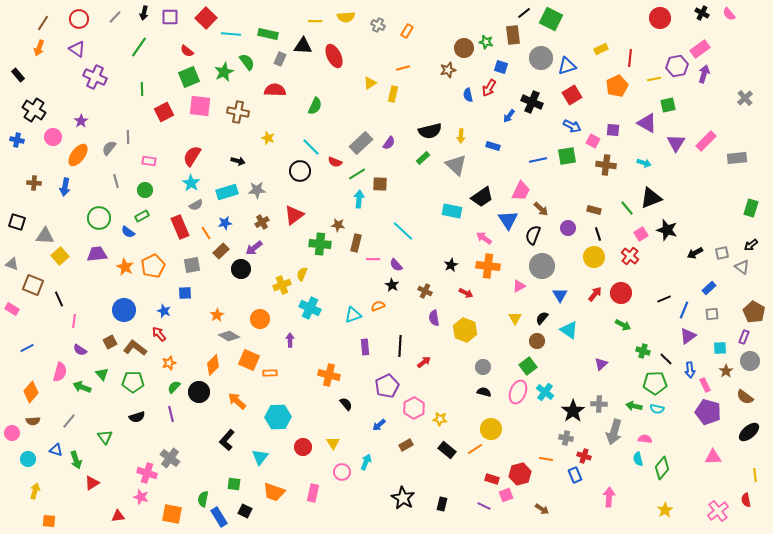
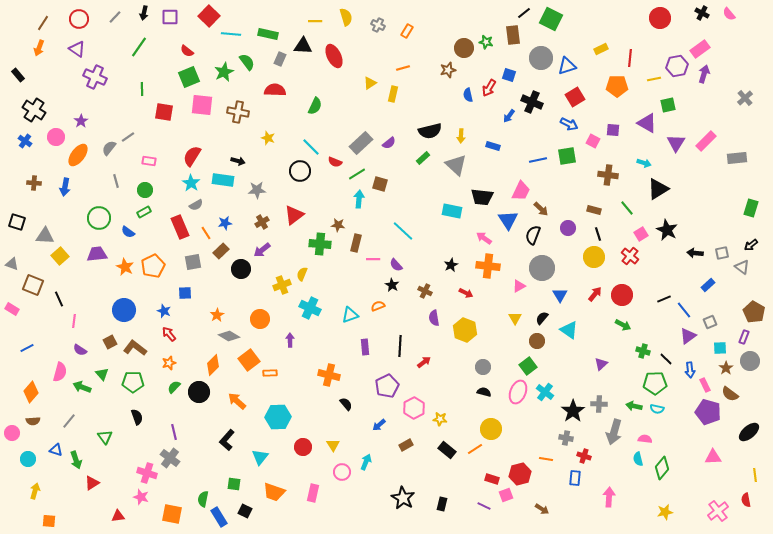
yellow semicircle at (346, 17): rotated 102 degrees counterclockwise
red square at (206, 18): moved 3 px right, 2 px up
blue square at (501, 67): moved 8 px right, 8 px down
orange pentagon at (617, 86): rotated 25 degrees clockwise
red square at (572, 95): moved 3 px right, 2 px down
pink square at (200, 106): moved 2 px right, 1 px up
red square at (164, 112): rotated 36 degrees clockwise
blue arrow at (572, 126): moved 3 px left, 2 px up
pink circle at (53, 137): moved 3 px right
gray line at (128, 137): rotated 56 degrees clockwise
blue cross at (17, 140): moved 8 px right, 1 px down; rotated 24 degrees clockwise
purple semicircle at (389, 143): rotated 16 degrees clockwise
brown cross at (606, 165): moved 2 px right, 10 px down
brown square at (380, 184): rotated 14 degrees clockwise
cyan rectangle at (227, 192): moved 4 px left, 12 px up; rotated 25 degrees clockwise
black trapezoid at (482, 197): rotated 40 degrees clockwise
black triangle at (651, 198): moved 7 px right, 9 px up; rotated 10 degrees counterclockwise
green rectangle at (142, 216): moved 2 px right, 4 px up
black star at (667, 230): rotated 10 degrees clockwise
purple arrow at (254, 248): moved 8 px right, 2 px down
black arrow at (695, 253): rotated 35 degrees clockwise
gray square at (192, 265): moved 1 px right, 3 px up
gray circle at (542, 266): moved 2 px down
blue rectangle at (709, 288): moved 1 px left, 3 px up
red circle at (621, 293): moved 1 px right, 2 px down
blue line at (684, 310): rotated 60 degrees counterclockwise
gray square at (712, 314): moved 2 px left, 8 px down; rotated 16 degrees counterclockwise
cyan triangle at (353, 315): moved 3 px left
red arrow at (159, 334): moved 10 px right
orange square at (249, 360): rotated 30 degrees clockwise
brown star at (726, 371): moved 3 px up
brown semicircle at (745, 397): moved 15 px left, 3 px up
purple line at (171, 414): moved 3 px right, 18 px down
black semicircle at (137, 417): rotated 91 degrees counterclockwise
yellow triangle at (333, 443): moved 2 px down
blue rectangle at (575, 475): moved 3 px down; rotated 28 degrees clockwise
yellow star at (665, 510): moved 2 px down; rotated 21 degrees clockwise
